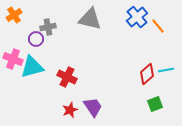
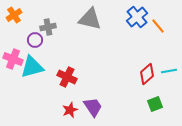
purple circle: moved 1 px left, 1 px down
cyan line: moved 3 px right, 1 px down
